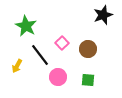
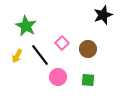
yellow arrow: moved 10 px up
